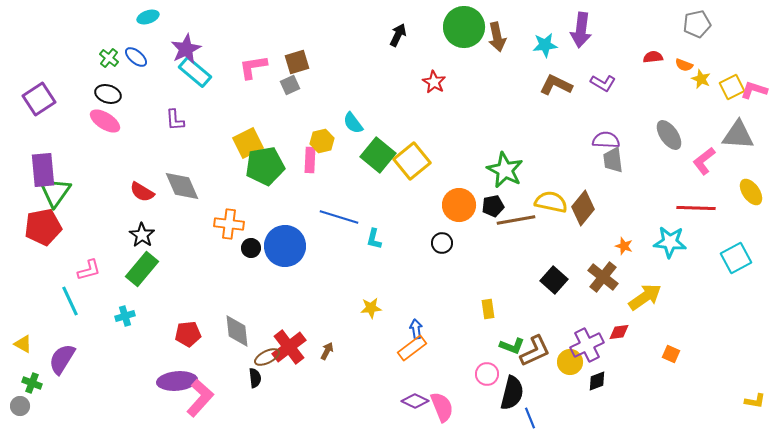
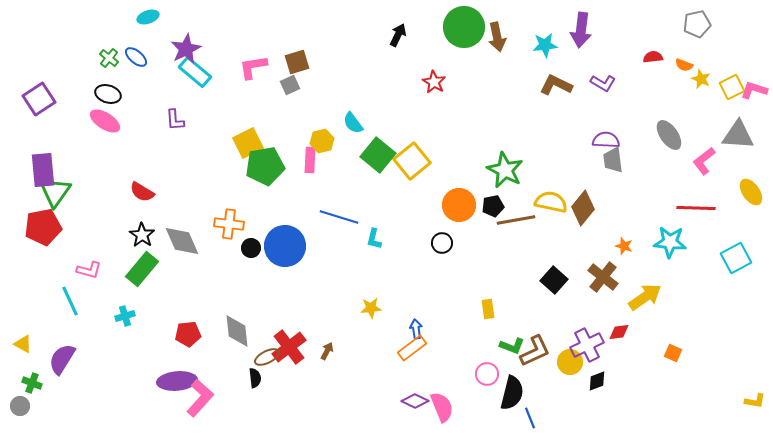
gray diamond at (182, 186): moved 55 px down
pink L-shape at (89, 270): rotated 30 degrees clockwise
orange square at (671, 354): moved 2 px right, 1 px up
